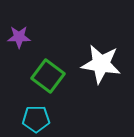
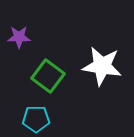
white star: moved 1 px right, 2 px down
